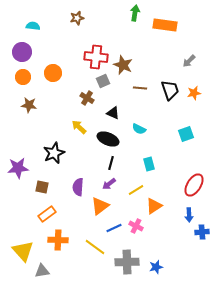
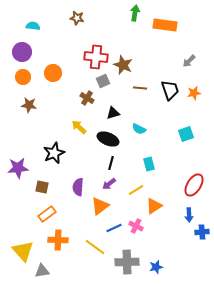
brown star at (77, 18): rotated 24 degrees clockwise
black triangle at (113, 113): rotated 40 degrees counterclockwise
